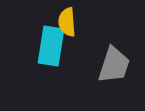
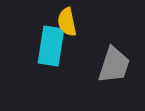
yellow semicircle: rotated 8 degrees counterclockwise
